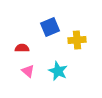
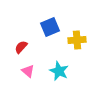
red semicircle: moved 1 px left, 1 px up; rotated 48 degrees counterclockwise
cyan star: moved 1 px right
